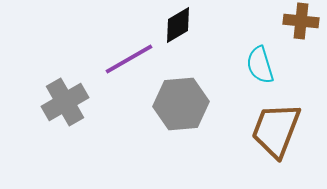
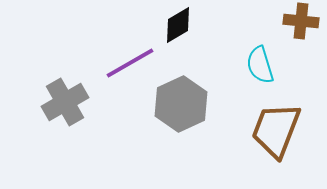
purple line: moved 1 px right, 4 px down
gray hexagon: rotated 20 degrees counterclockwise
